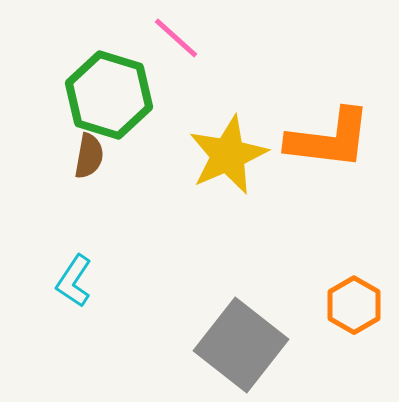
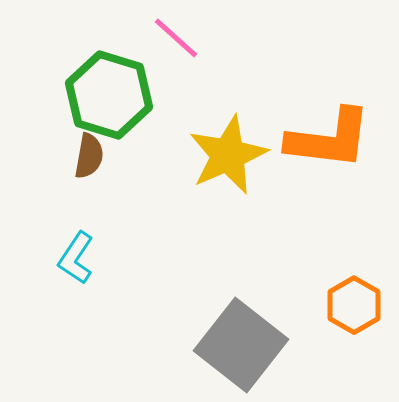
cyan L-shape: moved 2 px right, 23 px up
